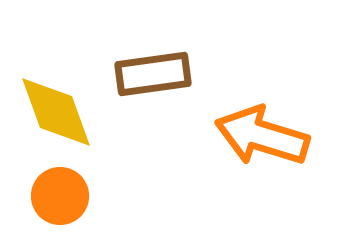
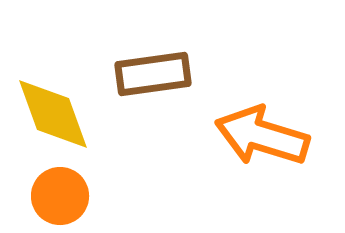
yellow diamond: moved 3 px left, 2 px down
